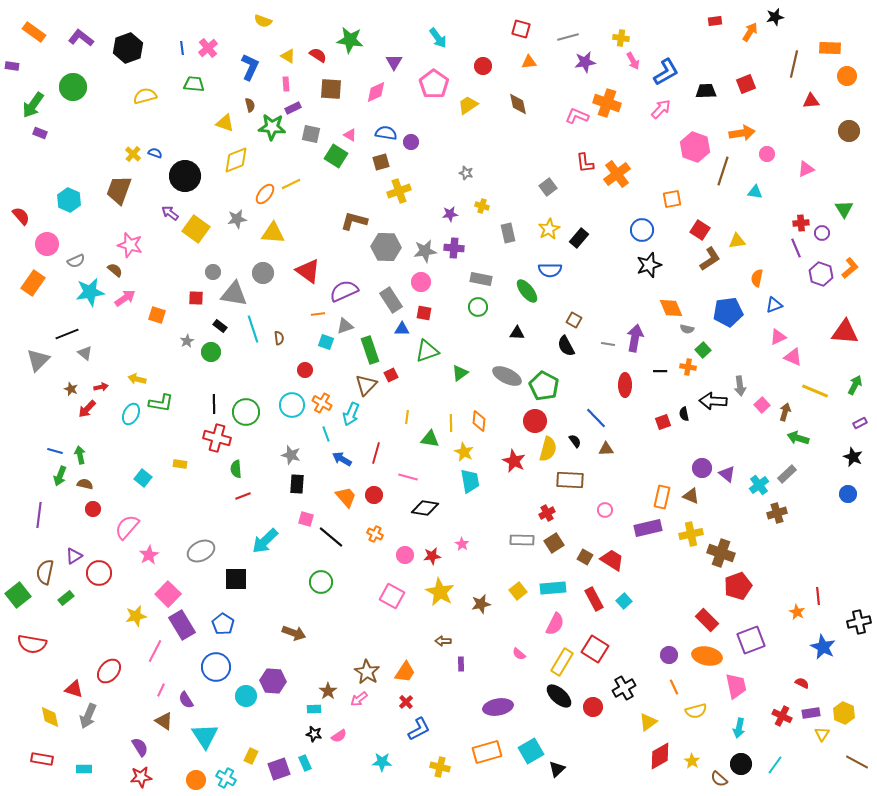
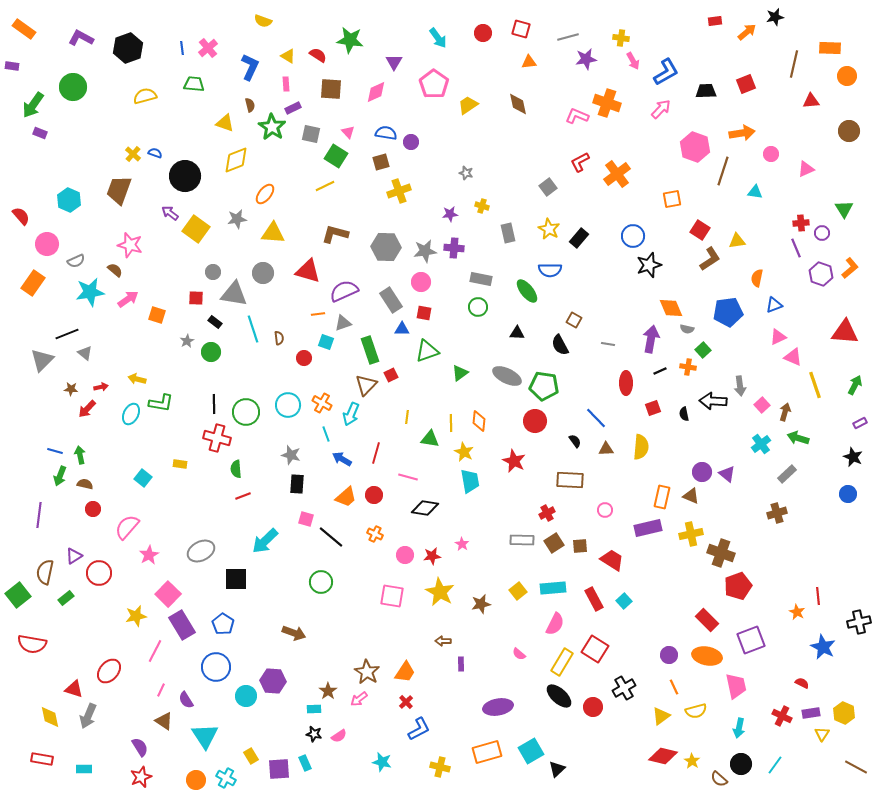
orange rectangle at (34, 32): moved 10 px left, 3 px up
orange arrow at (750, 32): moved 3 px left; rotated 18 degrees clockwise
purple L-shape at (81, 38): rotated 10 degrees counterclockwise
purple star at (585, 62): moved 1 px right, 3 px up
red circle at (483, 66): moved 33 px up
green star at (272, 127): rotated 28 degrees clockwise
pink triangle at (350, 135): moved 2 px left, 3 px up; rotated 16 degrees clockwise
pink circle at (767, 154): moved 4 px right
red L-shape at (585, 163): moved 5 px left, 1 px up; rotated 70 degrees clockwise
yellow line at (291, 184): moved 34 px right, 2 px down
brown L-shape at (354, 221): moved 19 px left, 13 px down
yellow star at (549, 229): rotated 15 degrees counterclockwise
blue circle at (642, 230): moved 9 px left, 6 px down
red triangle at (308, 271): rotated 20 degrees counterclockwise
pink arrow at (125, 298): moved 3 px right, 1 px down
black rectangle at (220, 326): moved 5 px left, 4 px up
gray triangle at (345, 326): moved 2 px left, 3 px up
purple arrow at (635, 338): moved 16 px right, 1 px down
black semicircle at (566, 346): moved 6 px left, 1 px up
gray triangle at (38, 360): moved 4 px right
red circle at (305, 370): moved 1 px left, 12 px up
black line at (660, 371): rotated 24 degrees counterclockwise
red ellipse at (625, 385): moved 1 px right, 2 px up
green pentagon at (544, 386): rotated 20 degrees counterclockwise
brown star at (71, 389): rotated 16 degrees counterclockwise
yellow line at (815, 391): moved 6 px up; rotated 48 degrees clockwise
cyan circle at (292, 405): moved 4 px left
red square at (663, 422): moved 10 px left, 14 px up
yellow semicircle at (548, 449): moved 93 px right, 2 px up; rotated 10 degrees counterclockwise
purple circle at (702, 468): moved 4 px down
cyan cross at (759, 485): moved 2 px right, 41 px up
orange trapezoid at (346, 497): rotated 90 degrees clockwise
brown square at (585, 557): moved 5 px left, 11 px up; rotated 35 degrees counterclockwise
pink square at (392, 596): rotated 20 degrees counterclockwise
yellow triangle at (648, 722): moved 13 px right, 6 px up
yellow rectangle at (251, 756): rotated 56 degrees counterclockwise
red diamond at (660, 756): moved 3 px right; rotated 44 degrees clockwise
cyan star at (382, 762): rotated 12 degrees clockwise
brown line at (857, 762): moved 1 px left, 5 px down
purple square at (279, 769): rotated 15 degrees clockwise
red star at (141, 777): rotated 15 degrees counterclockwise
